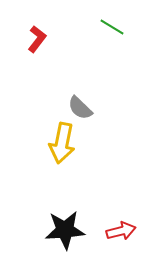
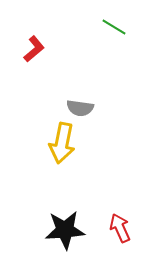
green line: moved 2 px right
red L-shape: moved 3 px left, 10 px down; rotated 12 degrees clockwise
gray semicircle: rotated 36 degrees counterclockwise
red arrow: moved 1 px left, 3 px up; rotated 100 degrees counterclockwise
